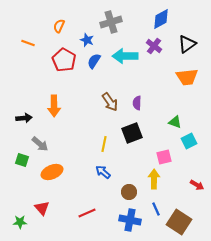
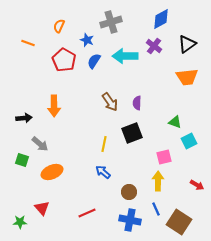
yellow arrow: moved 4 px right, 2 px down
